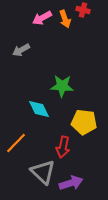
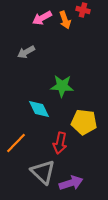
orange arrow: moved 1 px down
gray arrow: moved 5 px right, 2 px down
red arrow: moved 3 px left, 4 px up
